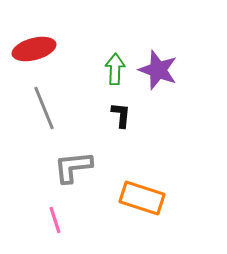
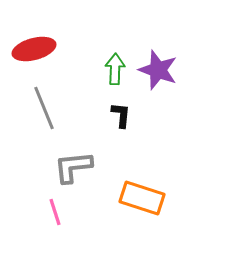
pink line: moved 8 px up
